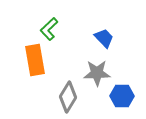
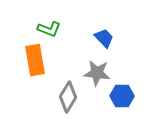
green L-shape: rotated 115 degrees counterclockwise
gray star: rotated 8 degrees clockwise
